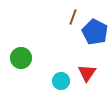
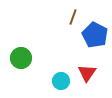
blue pentagon: moved 3 px down
